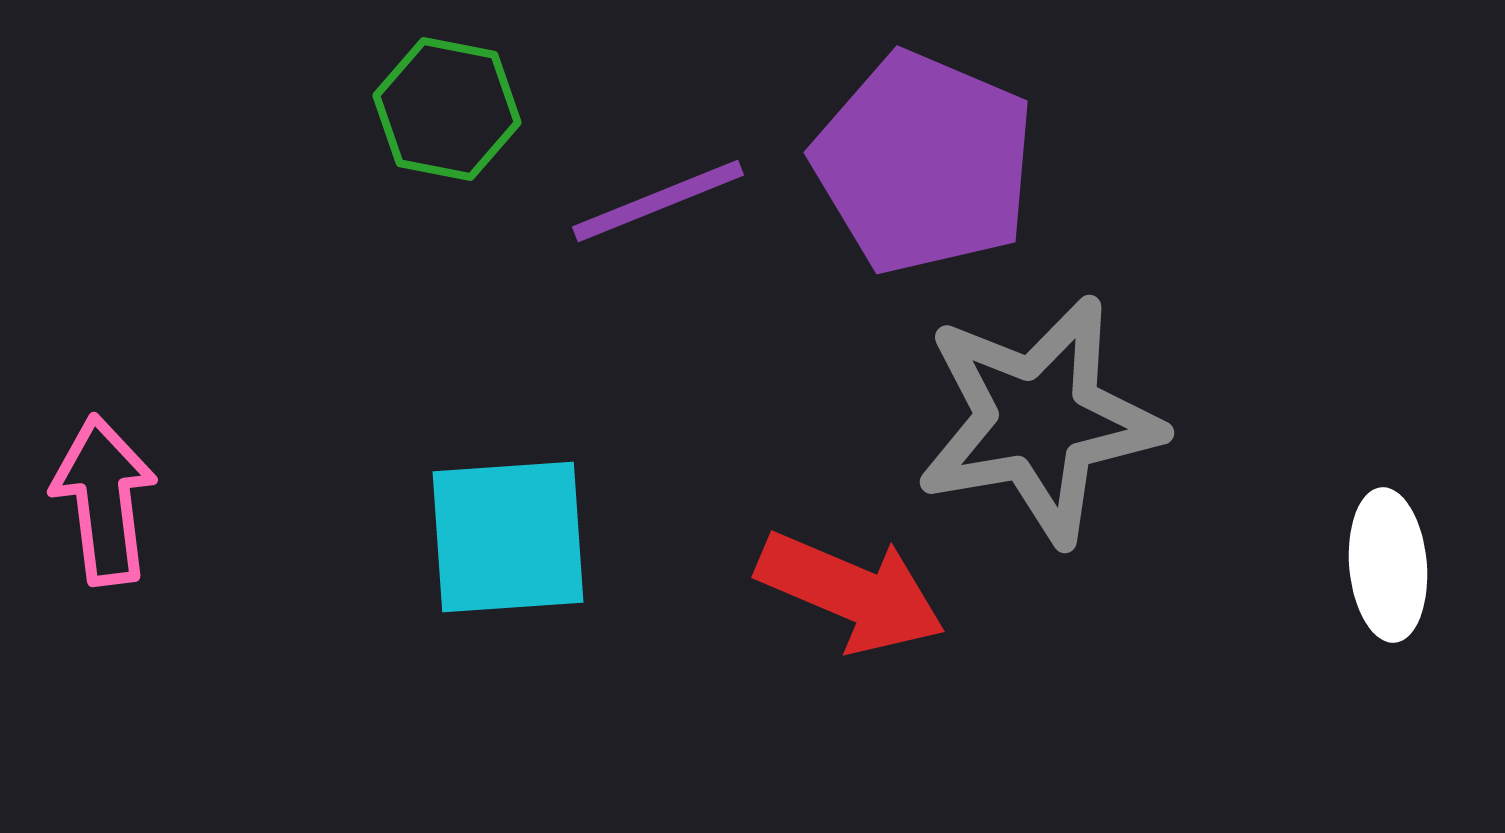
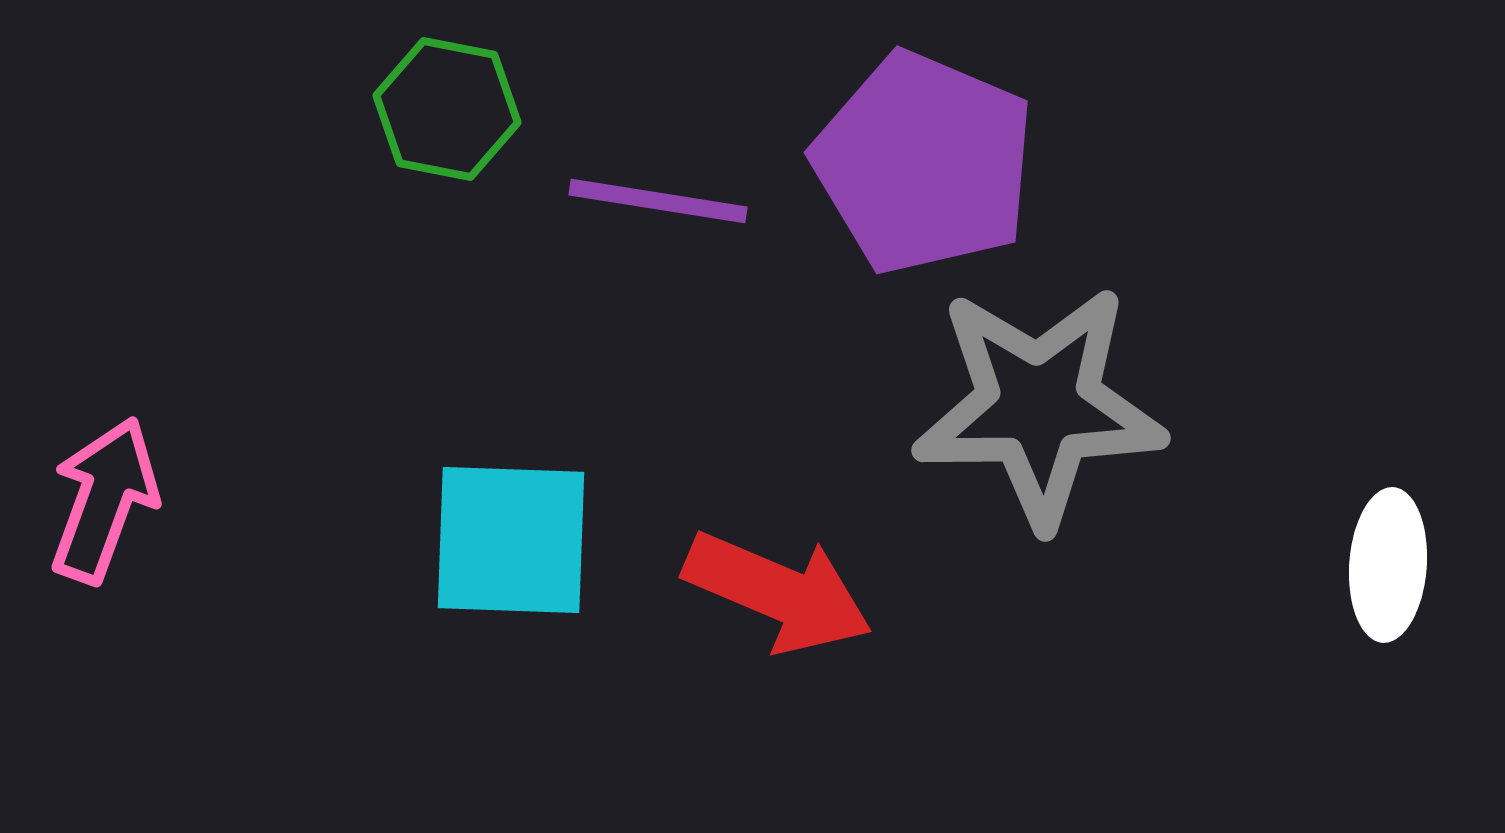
purple line: rotated 31 degrees clockwise
gray star: moved 14 px up; rotated 9 degrees clockwise
pink arrow: rotated 27 degrees clockwise
cyan square: moved 3 px right, 3 px down; rotated 6 degrees clockwise
white ellipse: rotated 9 degrees clockwise
red arrow: moved 73 px left
